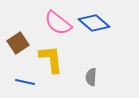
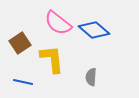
blue diamond: moved 7 px down
brown square: moved 2 px right
yellow L-shape: moved 1 px right
blue line: moved 2 px left
